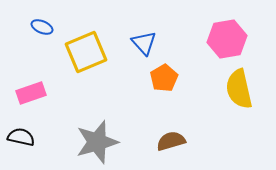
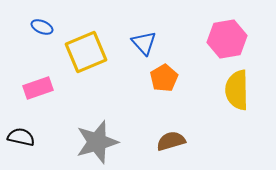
yellow semicircle: moved 2 px left, 1 px down; rotated 12 degrees clockwise
pink rectangle: moved 7 px right, 5 px up
